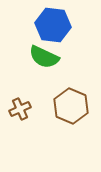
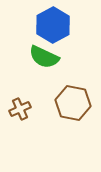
blue hexagon: rotated 24 degrees clockwise
brown hexagon: moved 2 px right, 3 px up; rotated 12 degrees counterclockwise
